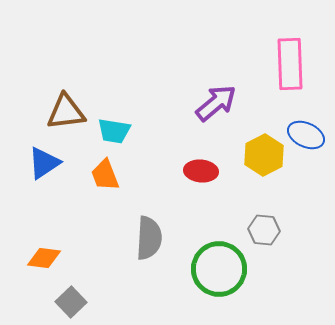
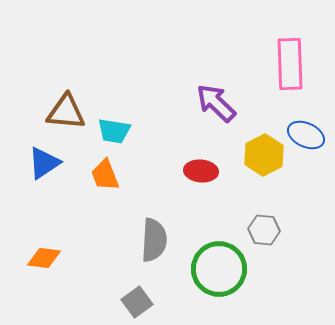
purple arrow: rotated 96 degrees counterclockwise
brown triangle: rotated 12 degrees clockwise
gray semicircle: moved 5 px right, 2 px down
gray square: moved 66 px right; rotated 8 degrees clockwise
